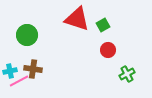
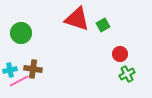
green circle: moved 6 px left, 2 px up
red circle: moved 12 px right, 4 px down
cyan cross: moved 1 px up
